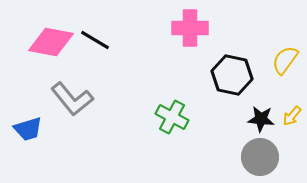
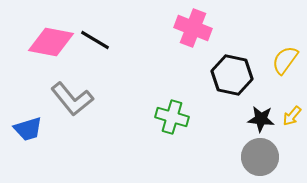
pink cross: moved 3 px right; rotated 21 degrees clockwise
green cross: rotated 12 degrees counterclockwise
